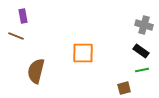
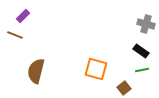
purple rectangle: rotated 56 degrees clockwise
gray cross: moved 2 px right, 1 px up
brown line: moved 1 px left, 1 px up
orange square: moved 13 px right, 16 px down; rotated 15 degrees clockwise
brown square: rotated 24 degrees counterclockwise
